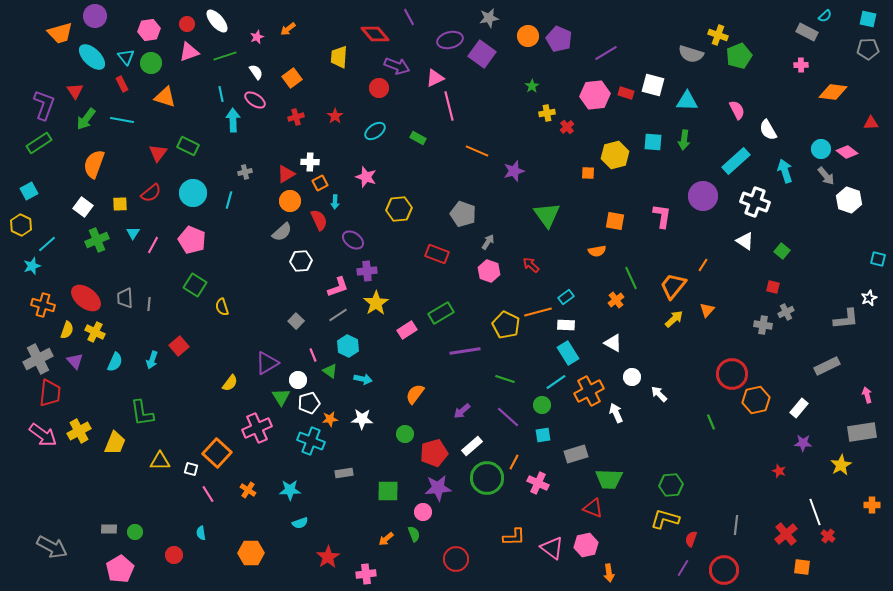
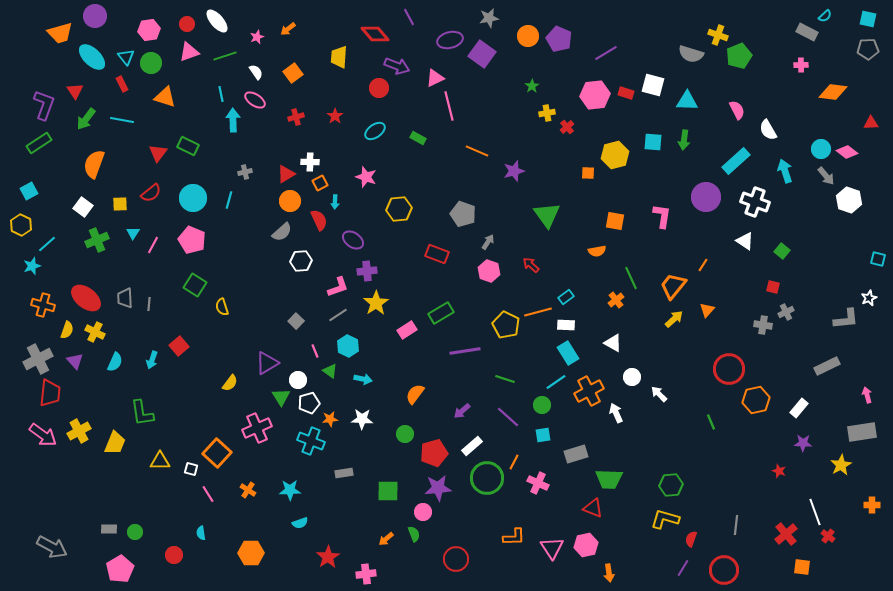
orange square at (292, 78): moved 1 px right, 5 px up
cyan circle at (193, 193): moved 5 px down
purple circle at (703, 196): moved 3 px right, 1 px down
pink line at (313, 355): moved 2 px right, 4 px up
red circle at (732, 374): moved 3 px left, 5 px up
pink triangle at (552, 548): rotated 20 degrees clockwise
